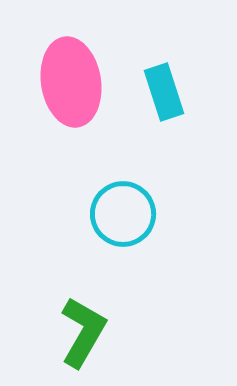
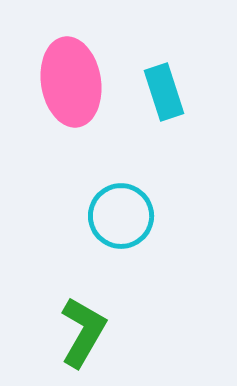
cyan circle: moved 2 px left, 2 px down
